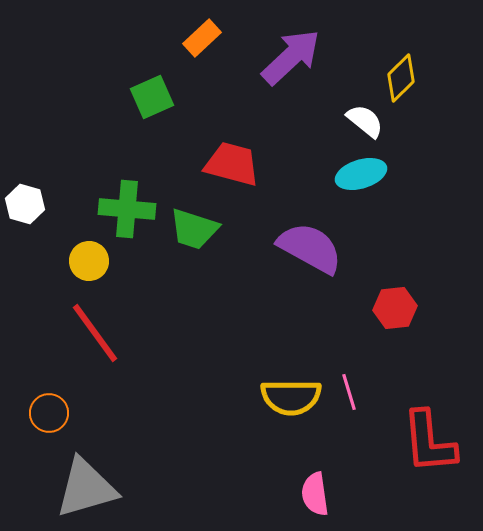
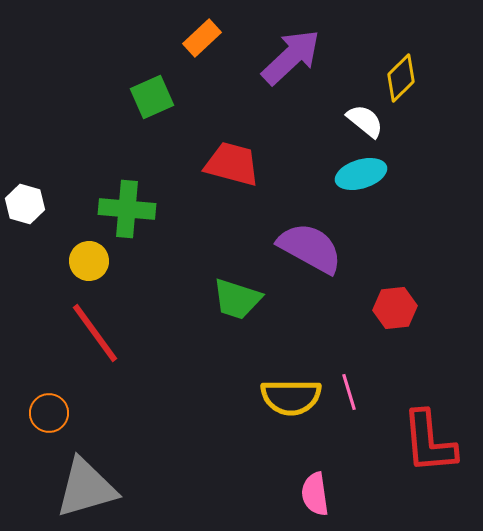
green trapezoid: moved 43 px right, 70 px down
